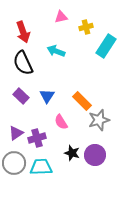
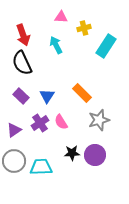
pink triangle: rotated 16 degrees clockwise
yellow cross: moved 2 px left, 1 px down
red arrow: moved 3 px down
cyan arrow: moved 6 px up; rotated 42 degrees clockwise
black semicircle: moved 1 px left
orange rectangle: moved 8 px up
purple triangle: moved 2 px left, 3 px up
purple cross: moved 3 px right, 15 px up; rotated 18 degrees counterclockwise
black star: rotated 21 degrees counterclockwise
gray circle: moved 2 px up
